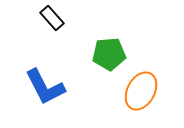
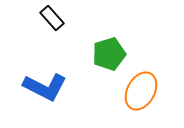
green pentagon: rotated 12 degrees counterclockwise
blue L-shape: rotated 36 degrees counterclockwise
